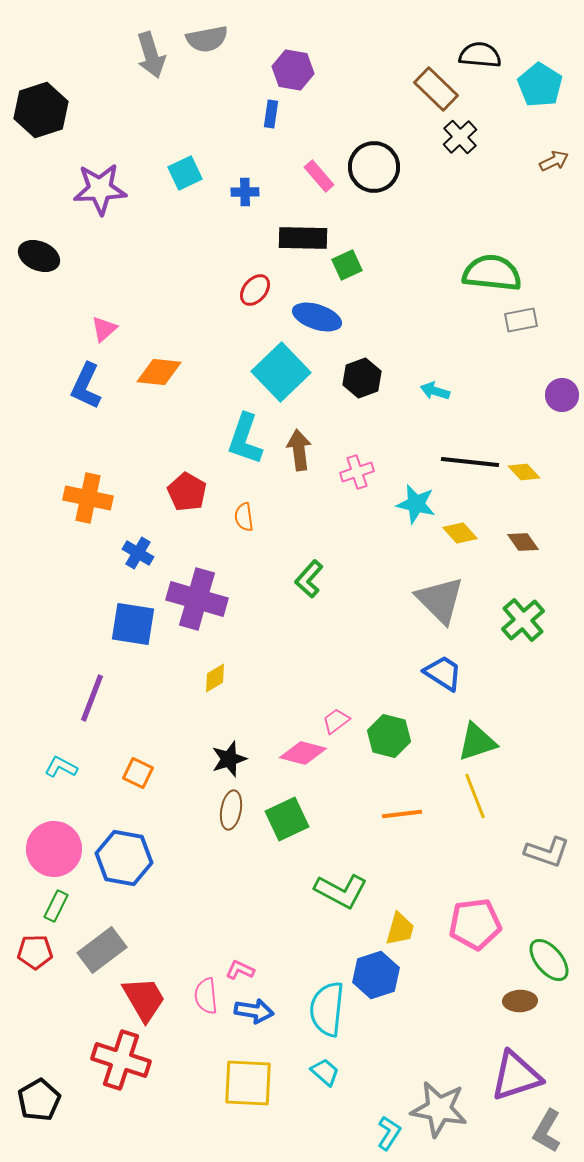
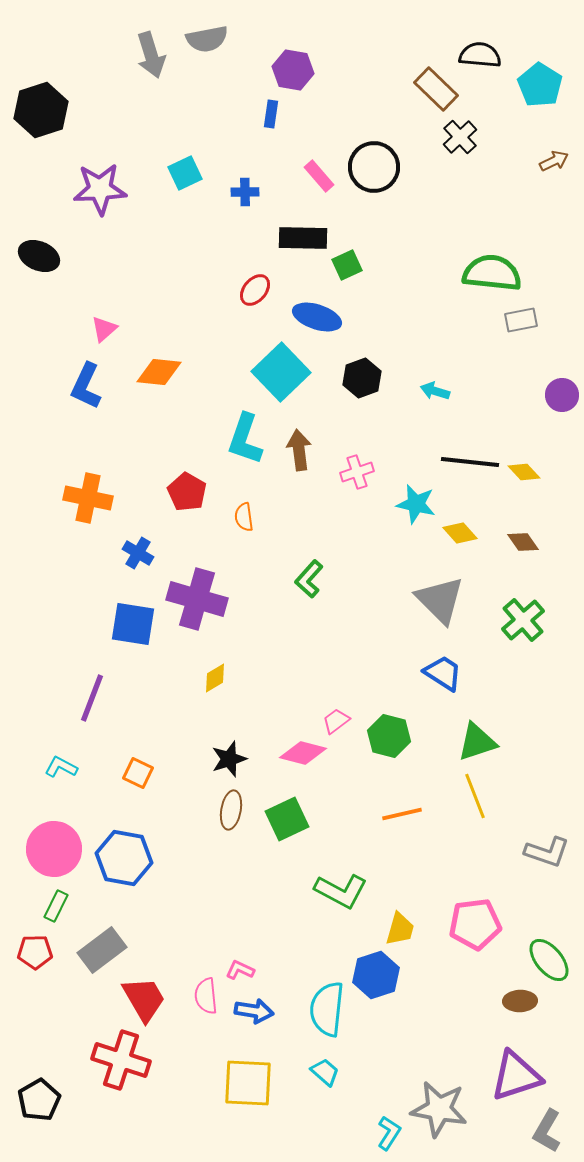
orange line at (402, 814): rotated 6 degrees counterclockwise
